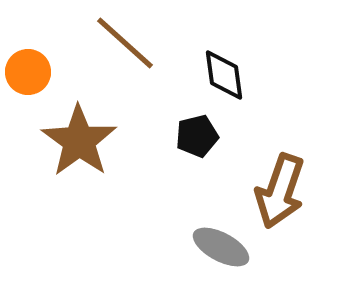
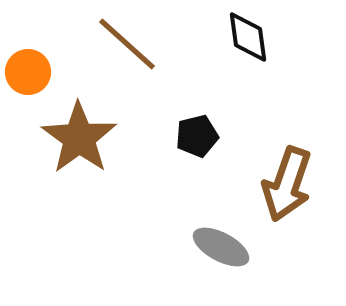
brown line: moved 2 px right, 1 px down
black diamond: moved 24 px right, 38 px up
brown star: moved 3 px up
brown arrow: moved 7 px right, 7 px up
